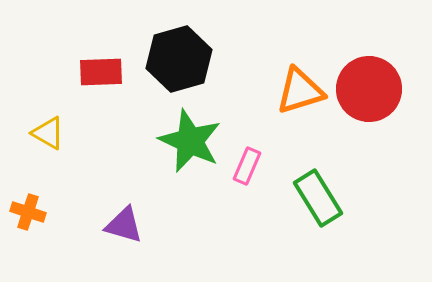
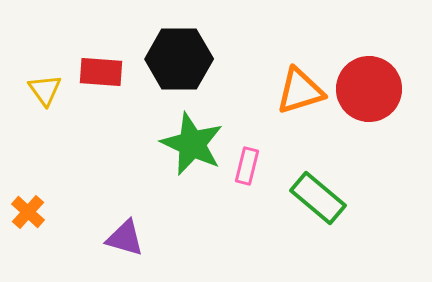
black hexagon: rotated 16 degrees clockwise
red rectangle: rotated 6 degrees clockwise
yellow triangle: moved 3 px left, 43 px up; rotated 24 degrees clockwise
green star: moved 2 px right, 3 px down
pink rectangle: rotated 9 degrees counterclockwise
green rectangle: rotated 18 degrees counterclockwise
orange cross: rotated 24 degrees clockwise
purple triangle: moved 1 px right, 13 px down
